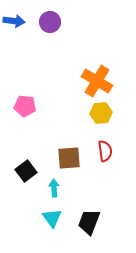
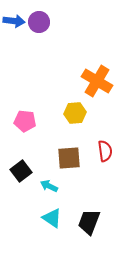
purple circle: moved 11 px left
pink pentagon: moved 15 px down
yellow hexagon: moved 26 px left
black square: moved 5 px left
cyan arrow: moved 5 px left, 2 px up; rotated 60 degrees counterclockwise
cyan triangle: rotated 20 degrees counterclockwise
